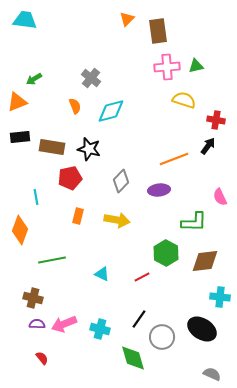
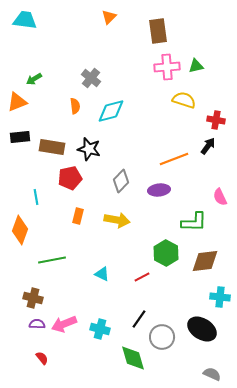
orange triangle at (127, 19): moved 18 px left, 2 px up
orange semicircle at (75, 106): rotated 14 degrees clockwise
